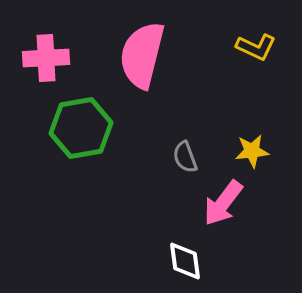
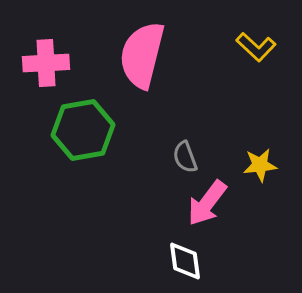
yellow L-shape: rotated 18 degrees clockwise
pink cross: moved 5 px down
green hexagon: moved 2 px right, 2 px down
yellow star: moved 8 px right, 14 px down
pink arrow: moved 16 px left
